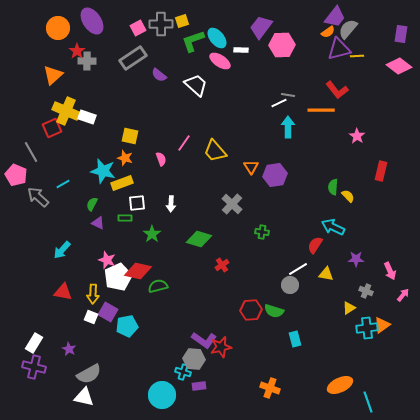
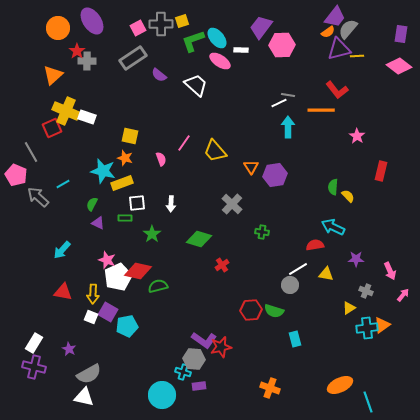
red semicircle at (315, 245): rotated 48 degrees clockwise
